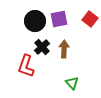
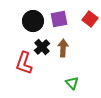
black circle: moved 2 px left
brown arrow: moved 1 px left, 1 px up
red L-shape: moved 2 px left, 3 px up
